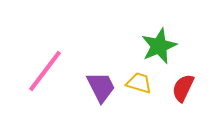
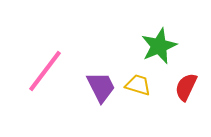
yellow trapezoid: moved 1 px left, 2 px down
red semicircle: moved 3 px right, 1 px up
